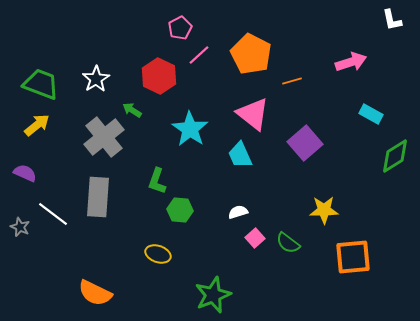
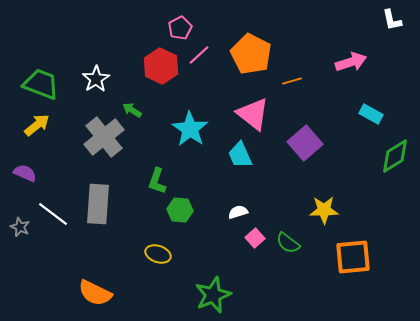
red hexagon: moved 2 px right, 10 px up
gray rectangle: moved 7 px down
